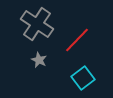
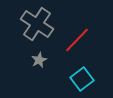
gray star: rotated 21 degrees clockwise
cyan square: moved 1 px left, 1 px down
